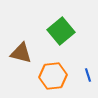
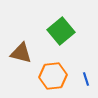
blue line: moved 2 px left, 4 px down
